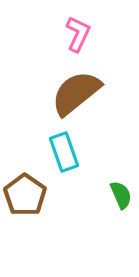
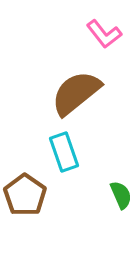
pink L-shape: moved 26 px right; rotated 117 degrees clockwise
